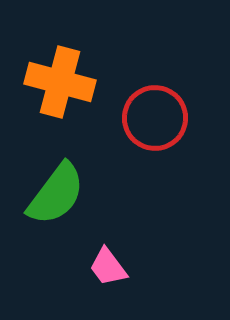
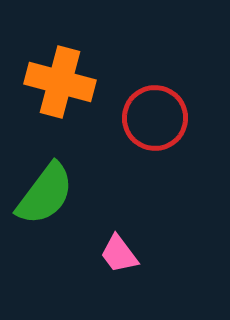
green semicircle: moved 11 px left
pink trapezoid: moved 11 px right, 13 px up
